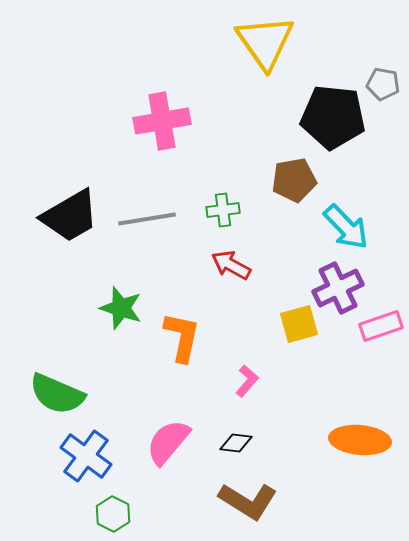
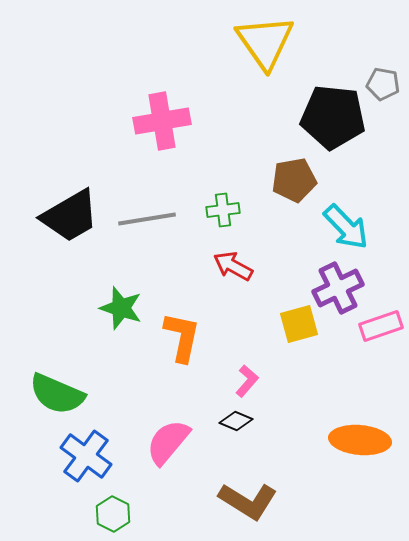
red arrow: moved 2 px right, 1 px down
black diamond: moved 22 px up; rotated 16 degrees clockwise
